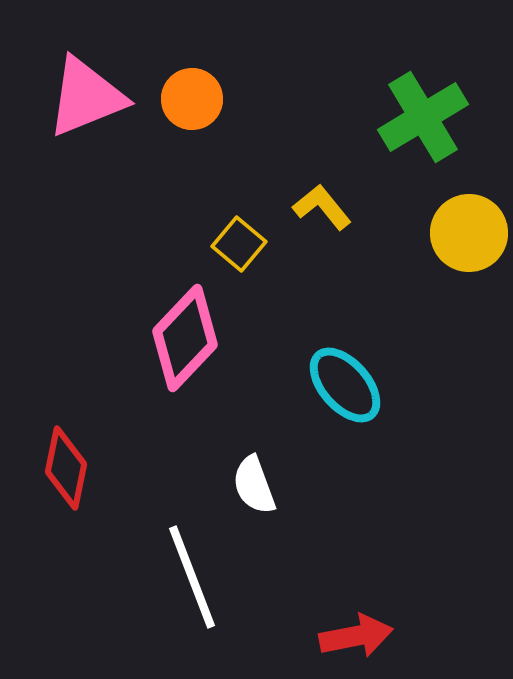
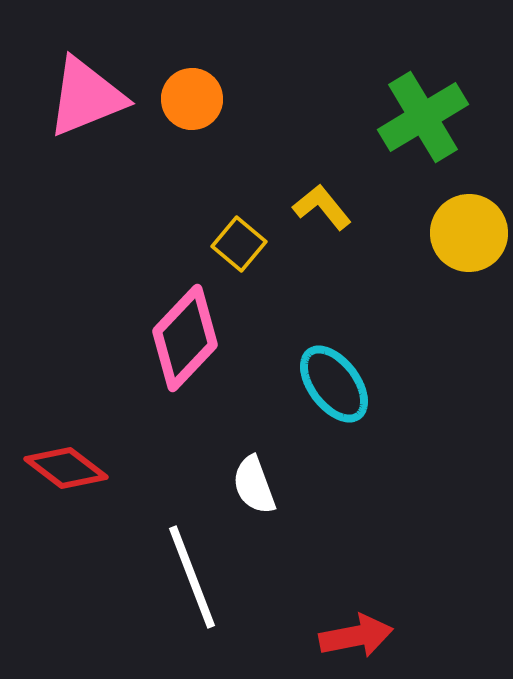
cyan ellipse: moved 11 px left, 1 px up; rotated 4 degrees clockwise
red diamond: rotated 64 degrees counterclockwise
